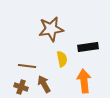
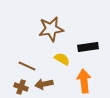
yellow semicircle: rotated 49 degrees counterclockwise
brown line: rotated 18 degrees clockwise
brown arrow: rotated 72 degrees counterclockwise
